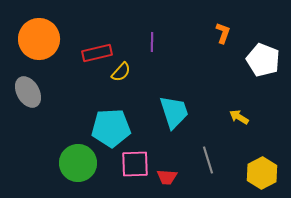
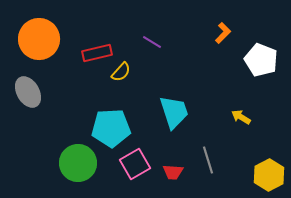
orange L-shape: rotated 25 degrees clockwise
purple line: rotated 60 degrees counterclockwise
white pentagon: moved 2 px left
yellow arrow: moved 2 px right
pink square: rotated 28 degrees counterclockwise
yellow hexagon: moved 7 px right, 2 px down
red trapezoid: moved 6 px right, 5 px up
